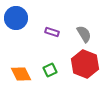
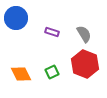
green square: moved 2 px right, 2 px down
